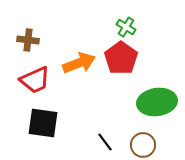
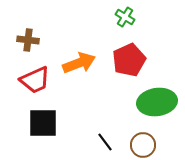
green cross: moved 1 px left, 10 px up
red pentagon: moved 8 px right, 2 px down; rotated 12 degrees clockwise
black square: rotated 8 degrees counterclockwise
